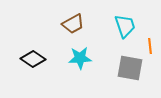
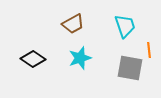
orange line: moved 1 px left, 4 px down
cyan star: rotated 15 degrees counterclockwise
